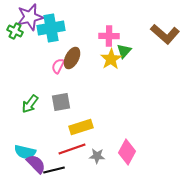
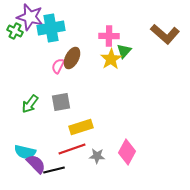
purple star: rotated 28 degrees clockwise
